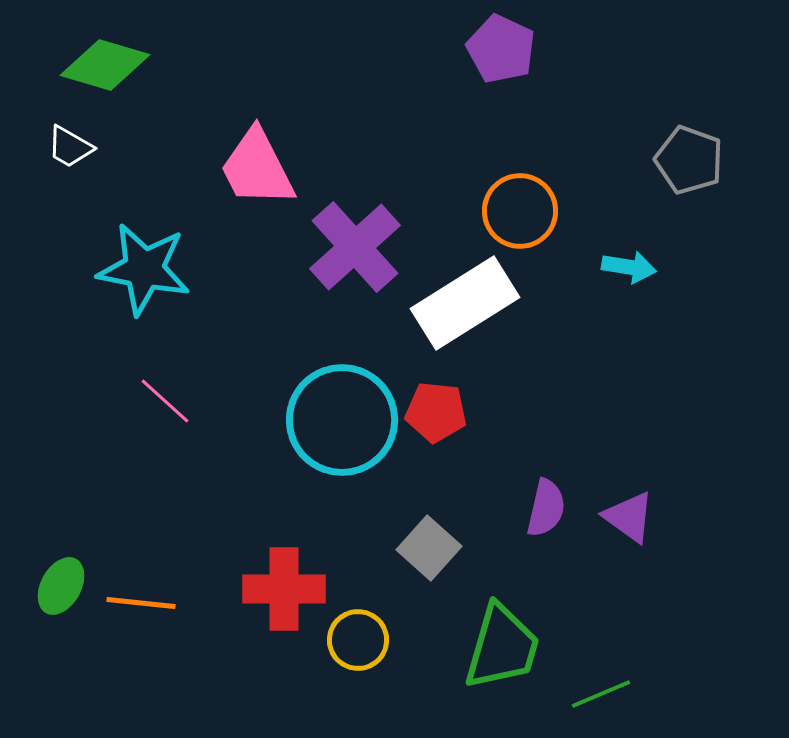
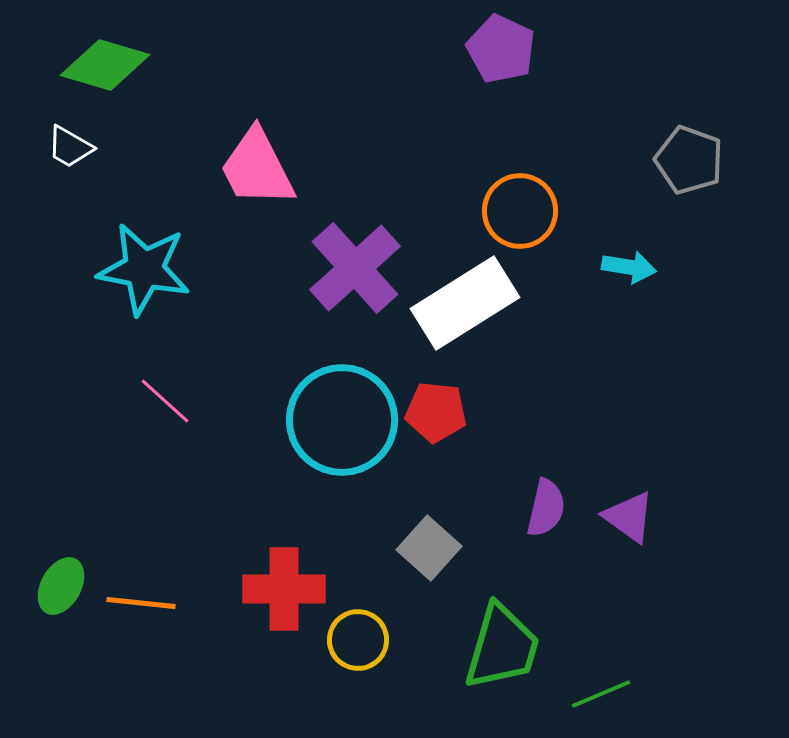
purple cross: moved 21 px down
